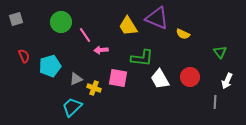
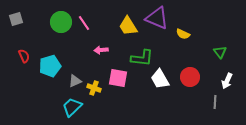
pink line: moved 1 px left, 12 px up
gray triangle: moved 1 px left, 2 px down
